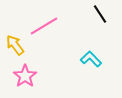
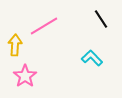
black line: moved 1 px right, 5 px down
yellow arrow: rotated 40 degrees clockwise
cyan L-shape: moved 1 px right, 1 px up
